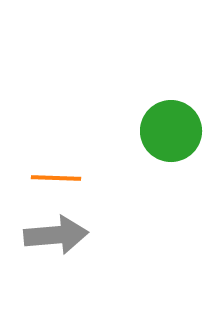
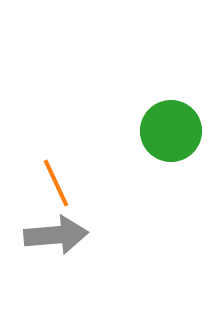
orange line: moved 5 px down; rotated 63 degrees clockwise
